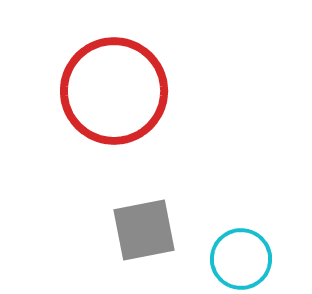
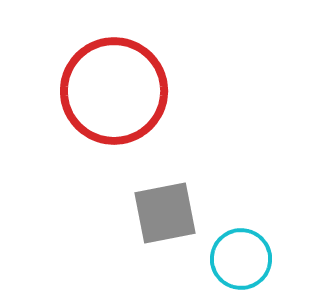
gray square: moved 21 px right, 17 px up
